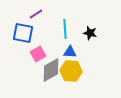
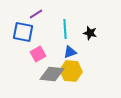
blue square: moved 1 px up
blue triangle: rotated 24 degrees counterclockwise
gray diamond: moved 1 px right, 4 px down; rotated 35 degrees clockwise
